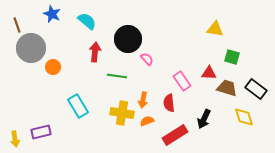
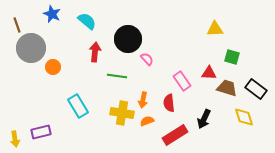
yellow triangle: rotated 12 degrees counterclockwise
